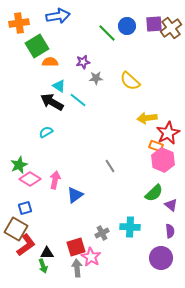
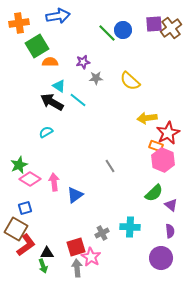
blue circle: moved 4 px left, 4 px down
pink arrow: moved 1 px left, 2 px down; rotated 18 degrees counterclockwise
